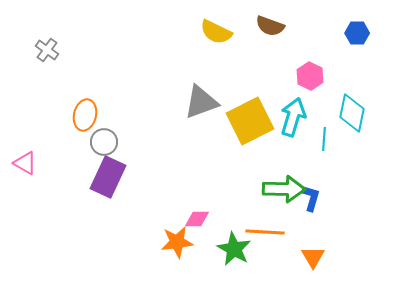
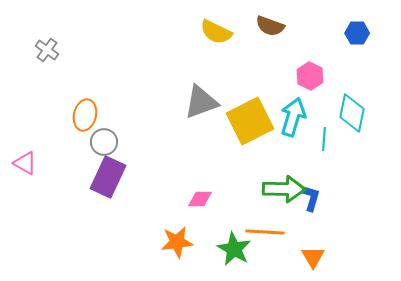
pink diamond: moved 3 px right, 20 px up
